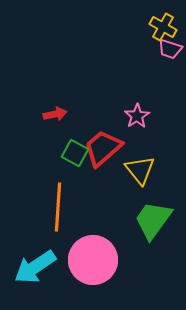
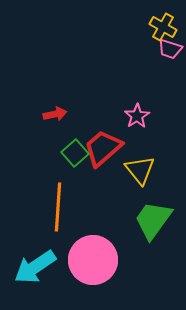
green square: rotated 20 degrees clockwise
